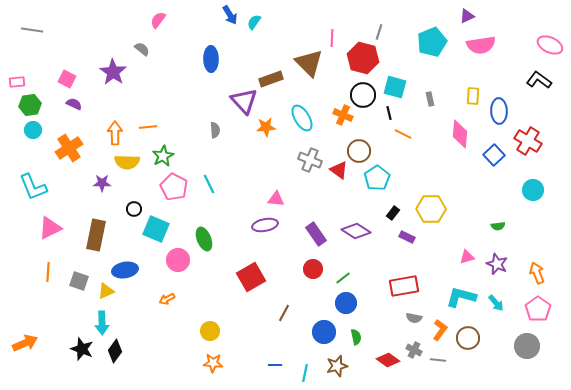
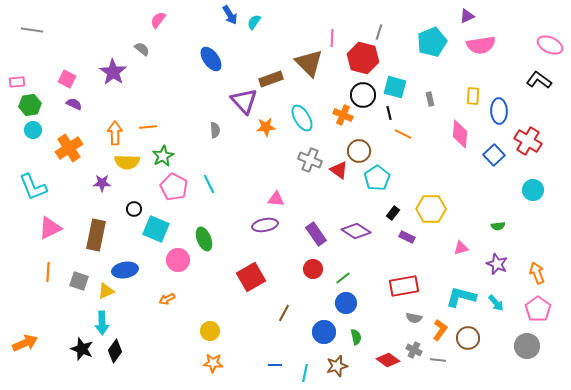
blue ellipse at (211, 59): rotated 35 degrees counterclockwise
pink triangle at (467, 257): moved 6 px left, 9 px up
